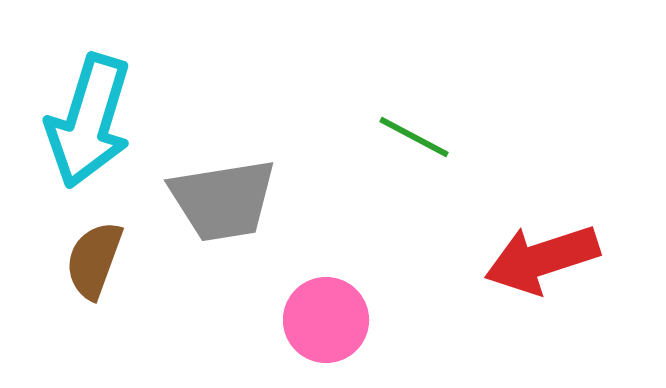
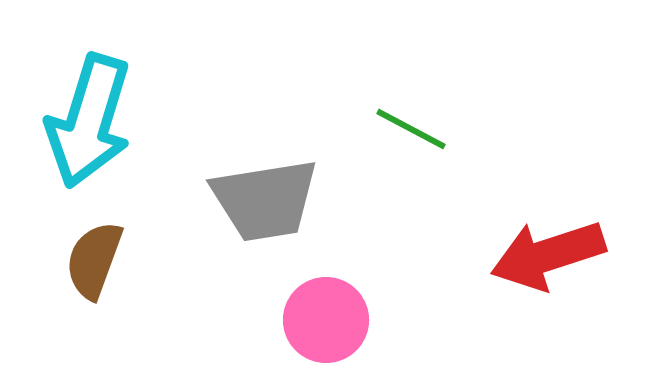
green line: moved 3 px left, 8 px up
gray trapezoid: moved 42 px right
red arrow: moved 6 px right, 4 px up
